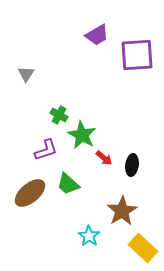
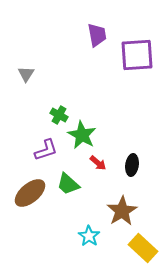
purple trapezoid: rotated 70 degrees counterclockwise
red arrow: moved 6 px left, 5 px down
